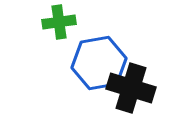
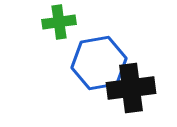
black cross: rotated 24 degrees counterclockwise
